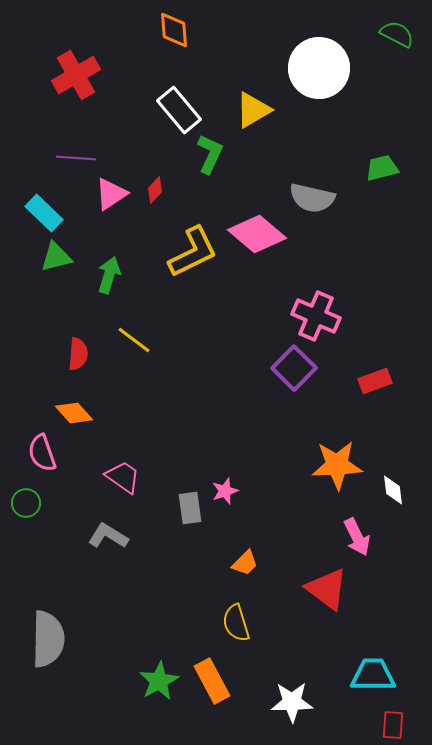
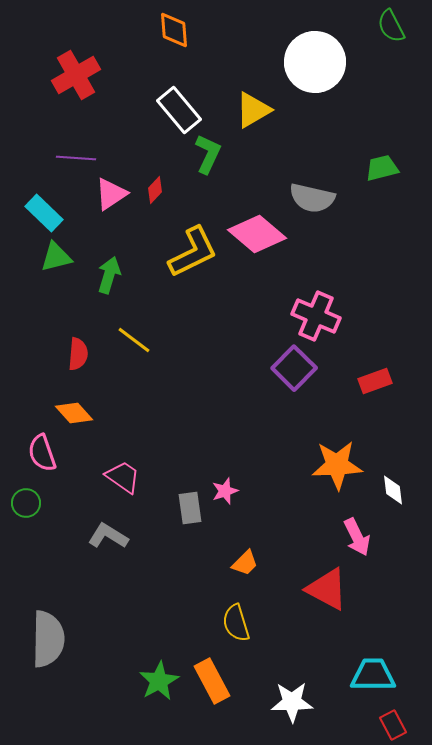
green semicircle at (397, 34): moved 6 px left, 8 px up; rotated 144 degrees counterclockwise
white circle at (319, 68): moved 4 px left, 6 px up
green L-shape at (210, 154): moved 2 px left
red triangle at (327, 589): rotated 9 degrees counterclockwise
red rectangle at (393, 725): rotated 32 degrees counterclockwise
